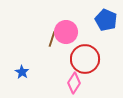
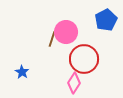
blue pentagon: rotated 20 degrees clockwise
red circle: moved 1 px left
